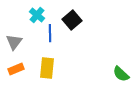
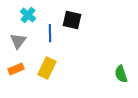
cyan cross: moved 9 px left
black square: rotated 36 degrees counterclockwise
gray triangle: moved 4 px right, 1 px up
yellow rectangle: rotated 20 degrees clockwise
green semicircle: rotated 30 degrees clockwise
